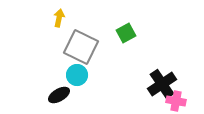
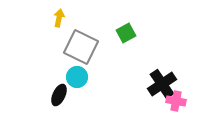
cyan circle: moved 2 px down
black ellipse: rotated 35 degrees counterclockwise
